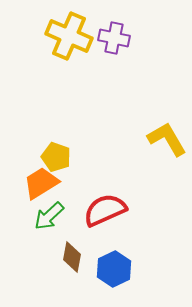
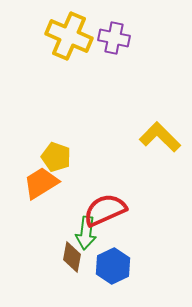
yellow L-shape: moved 7 px left, 2 px up; rotated 15 degrees counterclockwise
green arrow: moved 37 px right, 17 px down; rotated 40 degrees counterclockwise
blue hexagon: moved 1 px left, 3 px up
